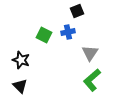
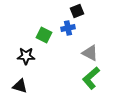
blue cross: moved 4 px up
gray triangle: rotated 36 degrees counterclockwise
black star: moved 5 px right, 4 px up; rotated 18 degrees counterclockwise
green L-shape: moved 1 px left, 2 px up
black triangle: rotated 28 degrees counterclockwise
